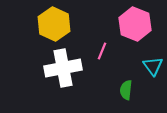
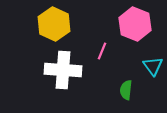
white cross: moved 2 px down; rotated 15 degrees clockwise
